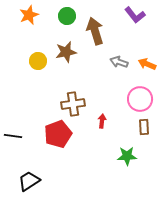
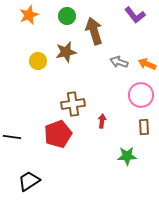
brown arrow: moved 1 px left
pink circle: moved 1 px right, 4 px up
black line: moved 1 px left, 1 px down
